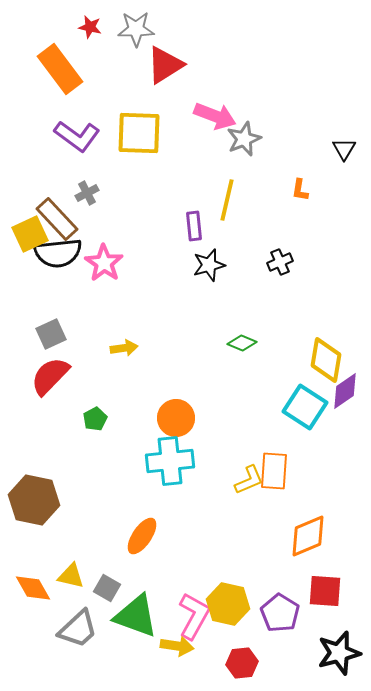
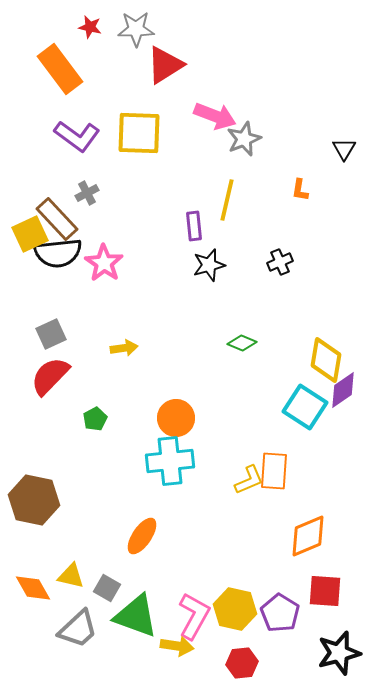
purple diamond at (345, 391): moved 2 px left, 1 px up
yellow hexagon at (228, 604): moved 7 px right, 5 px down
